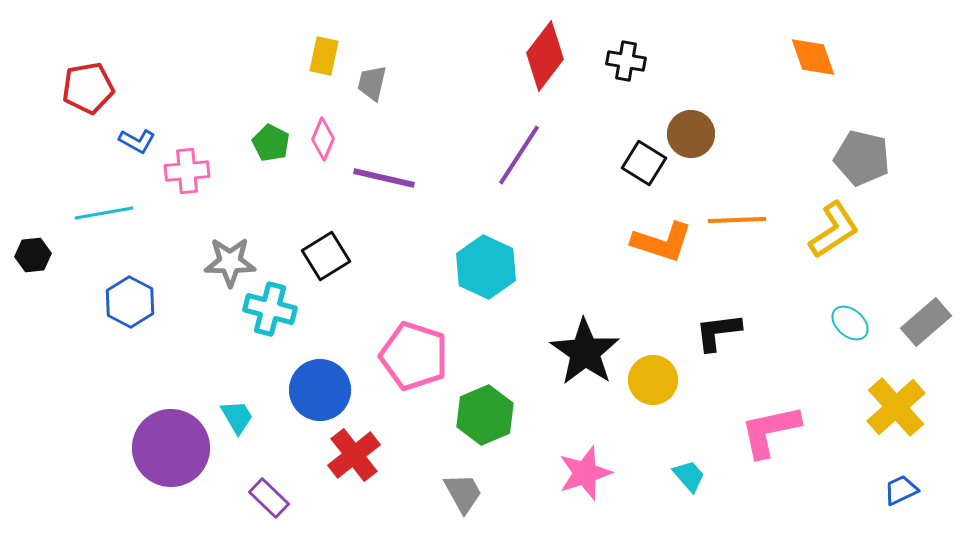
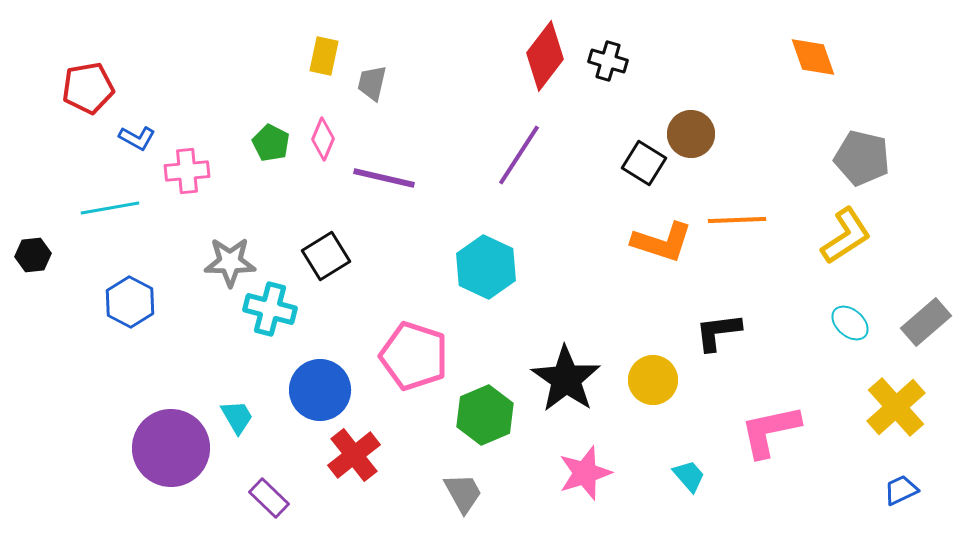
black cross at (626, 61): moved 18 px left; rotated 6 degrees clockwise
blue L-shape at (137, 141): moved 3 px up
cyan line at (104, 213): moved 6 px right, 5 px up
yellow L-shape at (834, 230): moved 12 px right, 6 px down
black star at (585, 352): moved 19 px left, 27 px down
